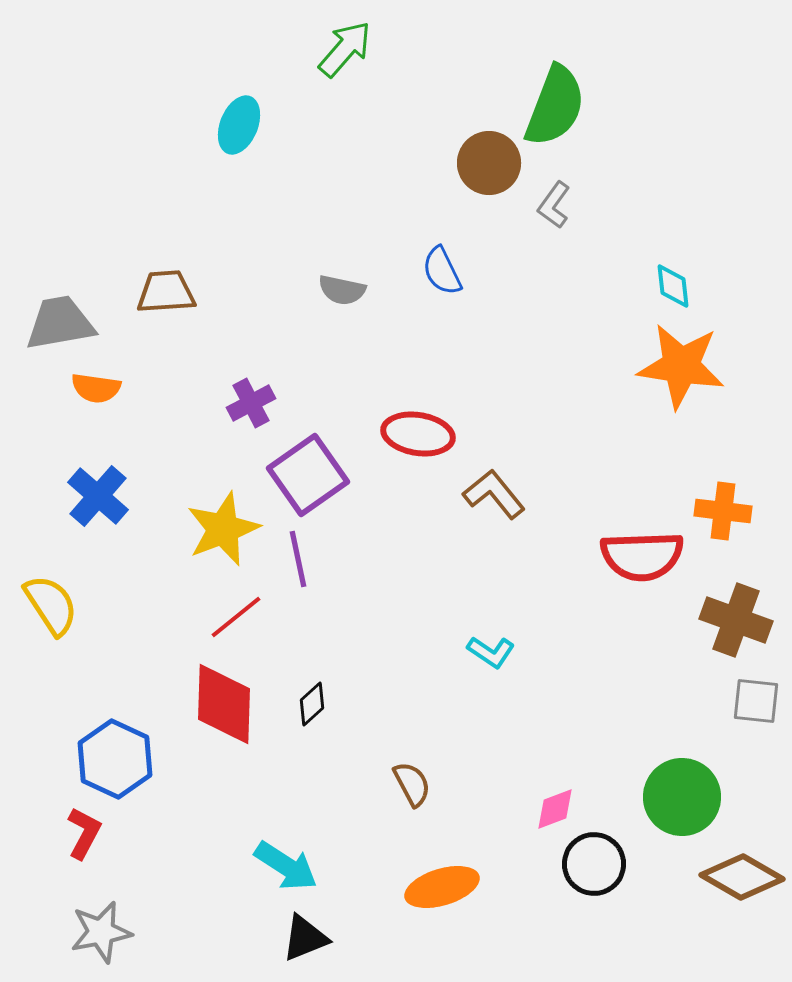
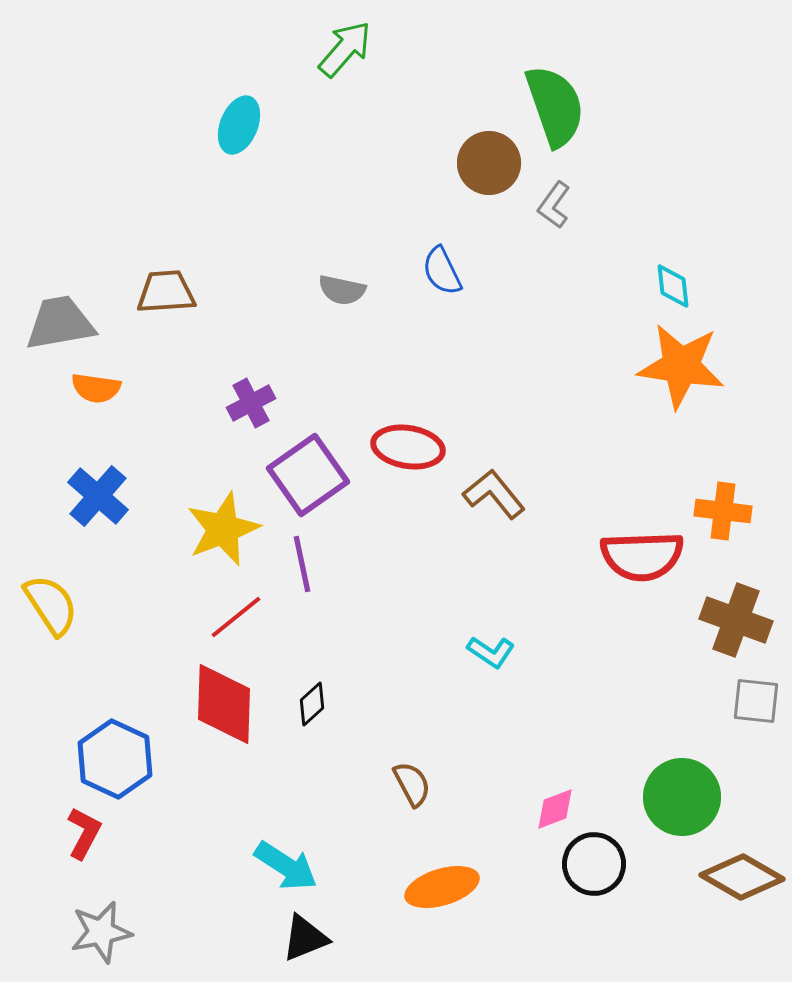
green semicircle: rotated 40 degrees counterclockwise
red ellipse: moved 10 px left, 13 px down
purple line: moved 4 px right, 5 px down
